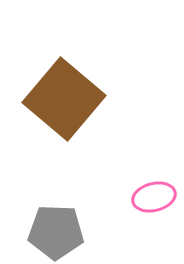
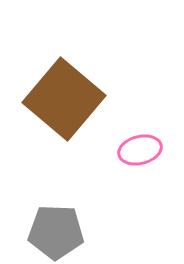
pink ellipse: moved 14 px left, 47 px up
